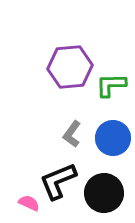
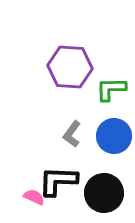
purple hexagon: rotated 9 degrees clockwise
green L-shape: moved 4 px down
blue circle: moved 1 px right, 2 px up
black L-shape: rotated 24 degrees clockwise
pink semicircle: moved 5 px right, 6 px up
